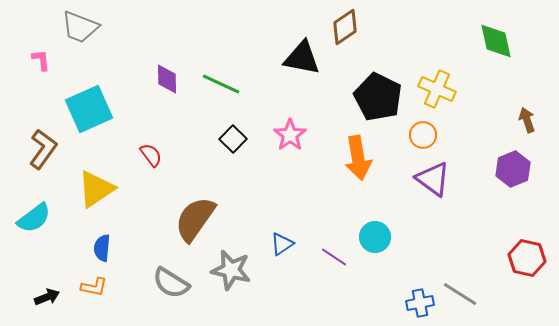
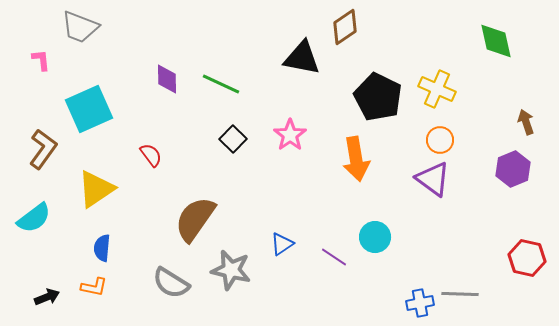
brown arrow: moved 1 px left, 2 px down
orange circle: moved 17 px right, 5 px down
orange arrow: moved 2 px left, 1 px down
gray line: rotated 30 degrees counterclockwise
